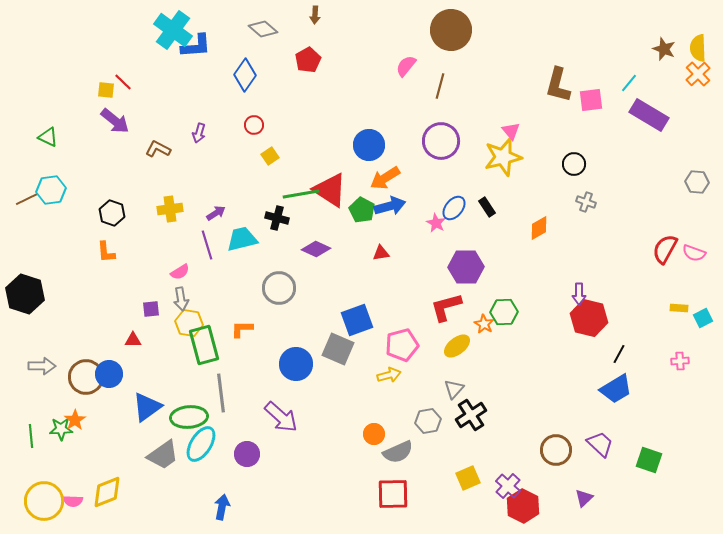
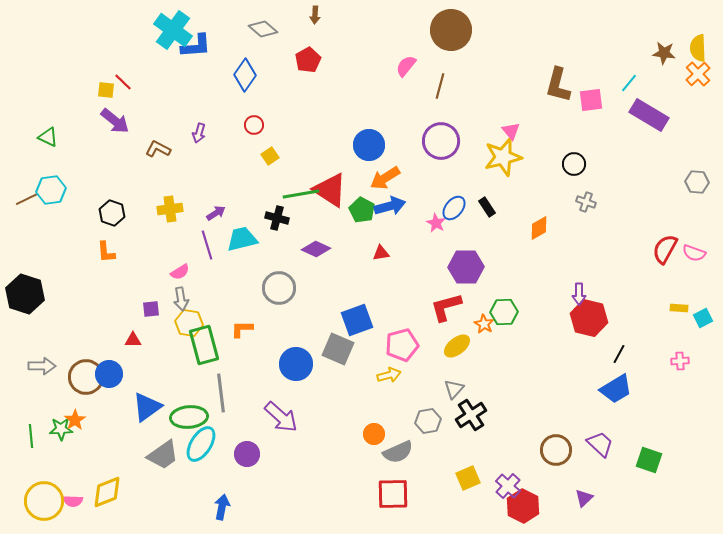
brown star at (664, 49): moved 4 px down; rotated 15 degrees counterclockwise
